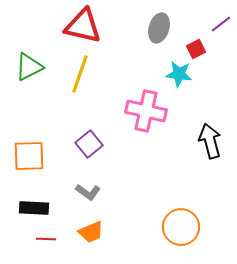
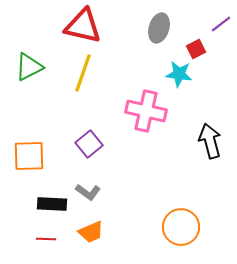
yellow line: moved 3 px right, 1 px up
black rectangle: moved 18 px right, 4 px up
